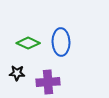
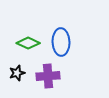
black star: rotated 21 degrees counterclockwise
purple cross: moved 6 px up
